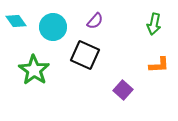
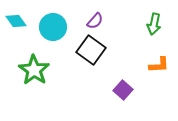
black square: moved 6 px right, 5 px up; rotated 12 degrees clockwise
